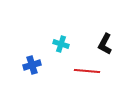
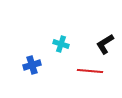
black L-shape: rotated 30 degrees clockwise
red line: moved 3 px right
